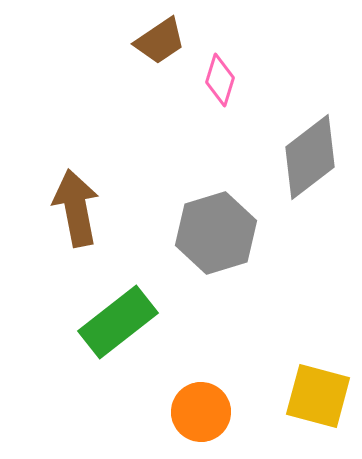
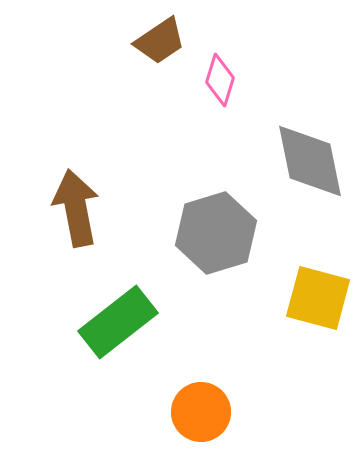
gray diamond: moved 4 px down; rotated 64 degrees counterclockwise
yellow square: moved 98 px up
